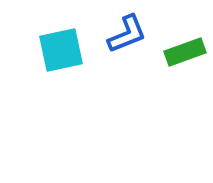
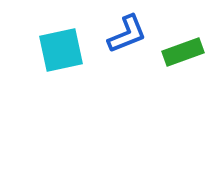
green rectangle: moved 2 px left
